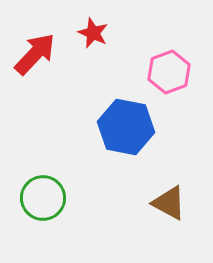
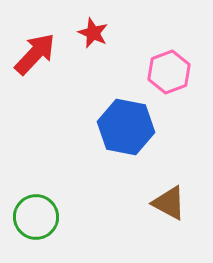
green circle: moved 7 px left, 19 px down
